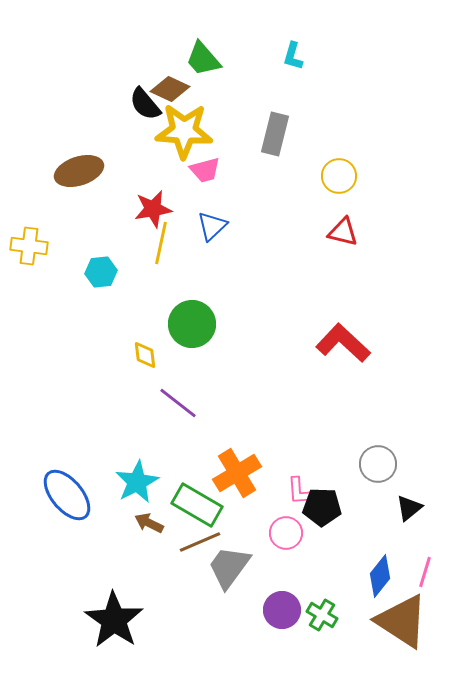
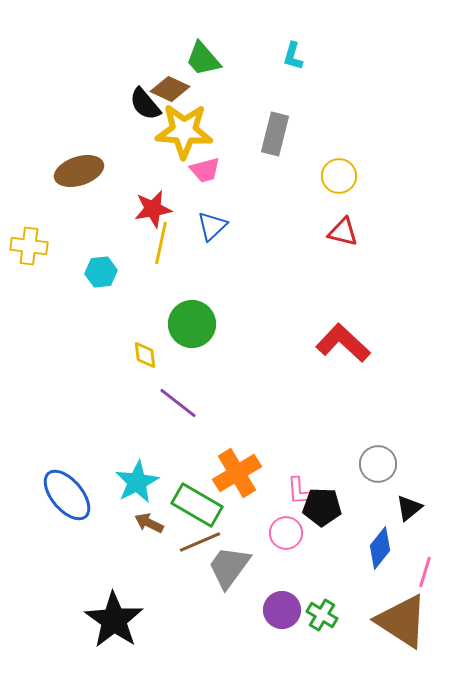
blue diamond: moved 28 px up
